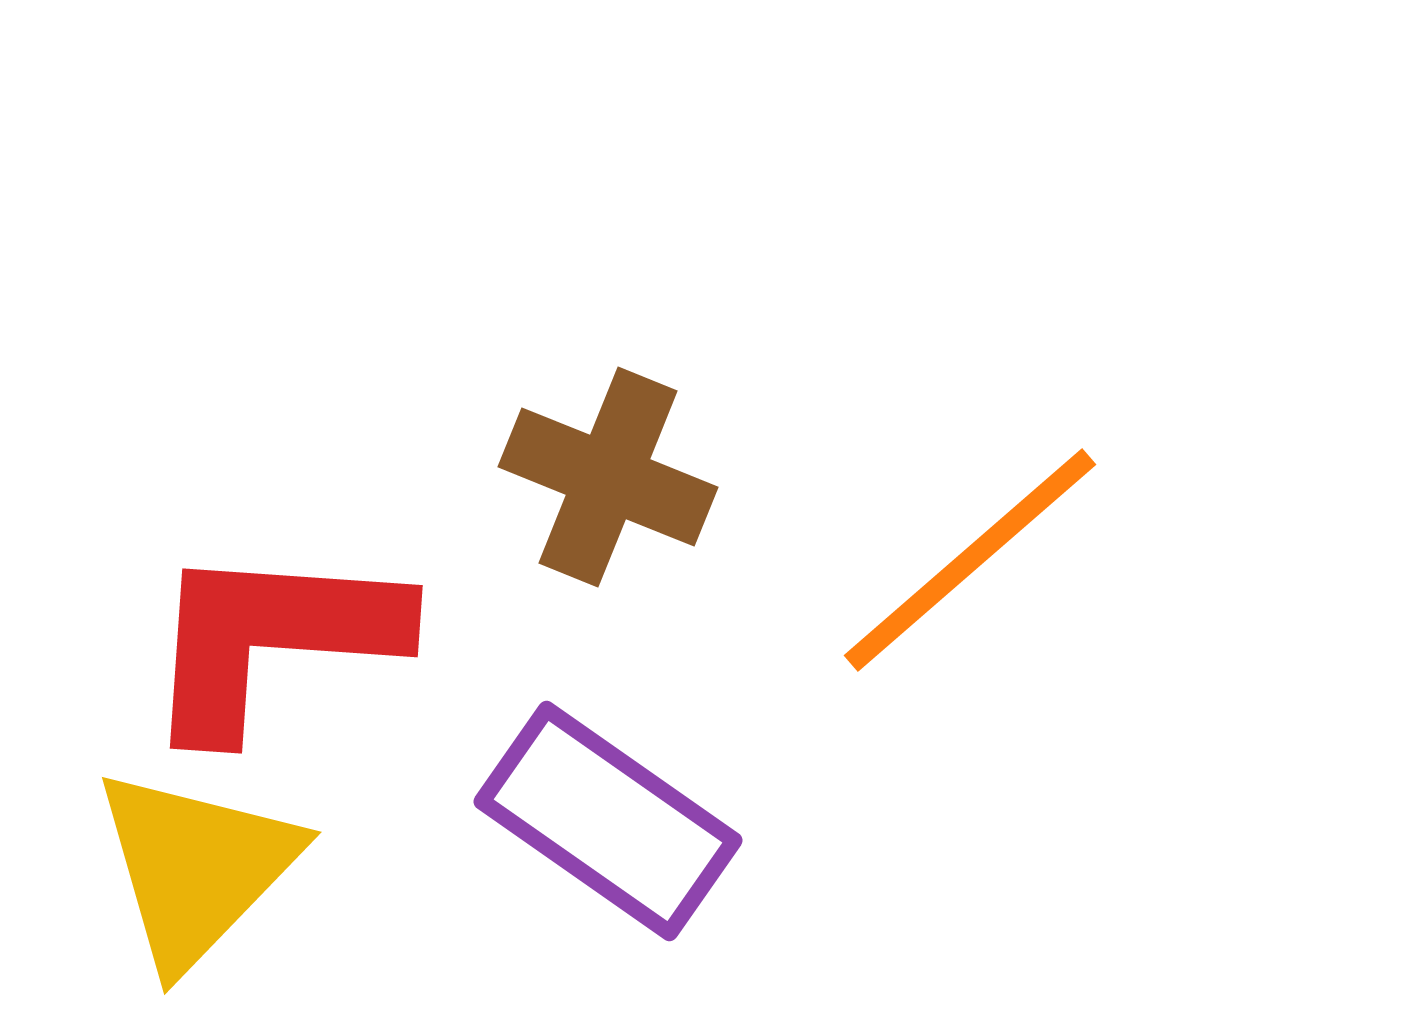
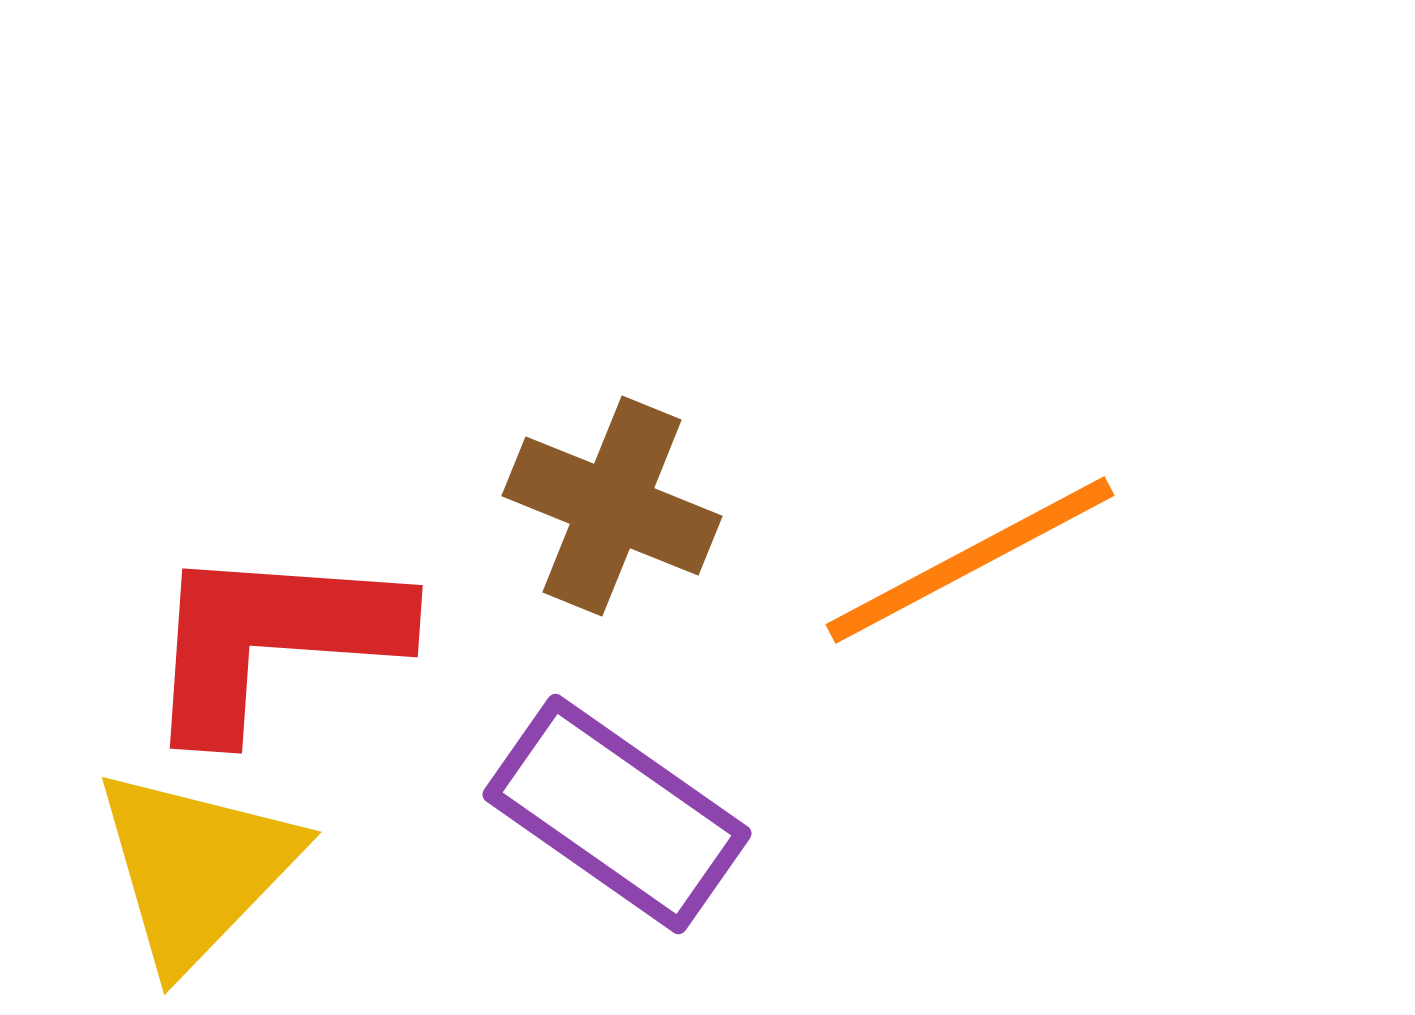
brown cross: moved 4 px right, 29 px down
orange line: rotated 13 degrees clockwise
purple rectangle: moved 9 px right, 7 px up
